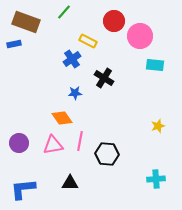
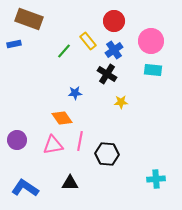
green line: moved 39 px down
brown rectangle: moved 3 px right, 3 px up
pink circle: moved 11 px right, 5 px down
yellow rectangle: rotated 24 degrees clockwise
blue cross: moved 42 px right, 9 px up
cyan rectangle: moved 2 px left, 5 px down
black cross: moved 3 px right, 4 px up
yellow star: moved 37 px left, 24 px up; rotated 16 degrees clockwise
purple circle: moved 2 px left, 3 px up
blue L-shape: moved 2 px right, 1 px up; rotated 40 degrees clockwise
